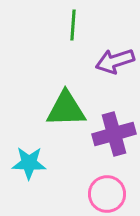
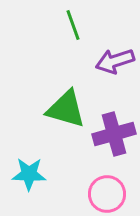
green line: rotated 24 degrees counterclockwise
green triangle: rotated 18 degrees clockwise
cyan star: moved 11 px down
